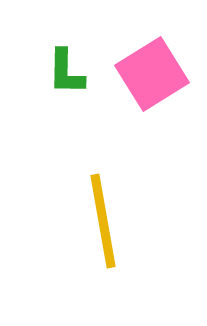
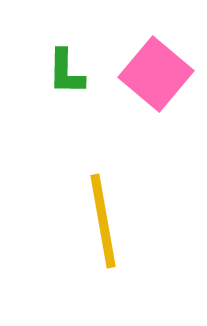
pink square: moved 4 px right; rotated 18 degrees counterclockwise
